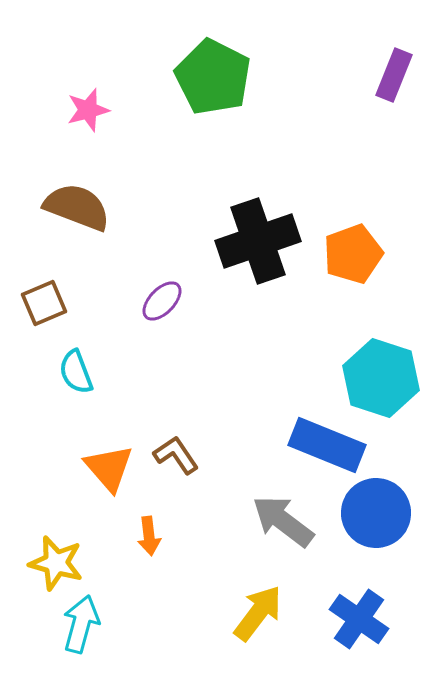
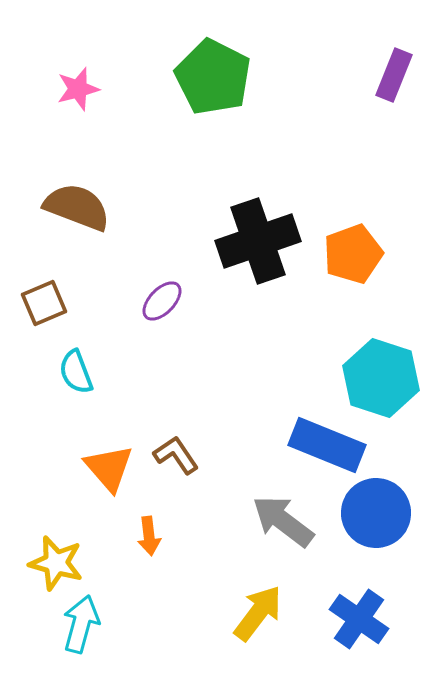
pink star: moved 10 px left, 21 px up
